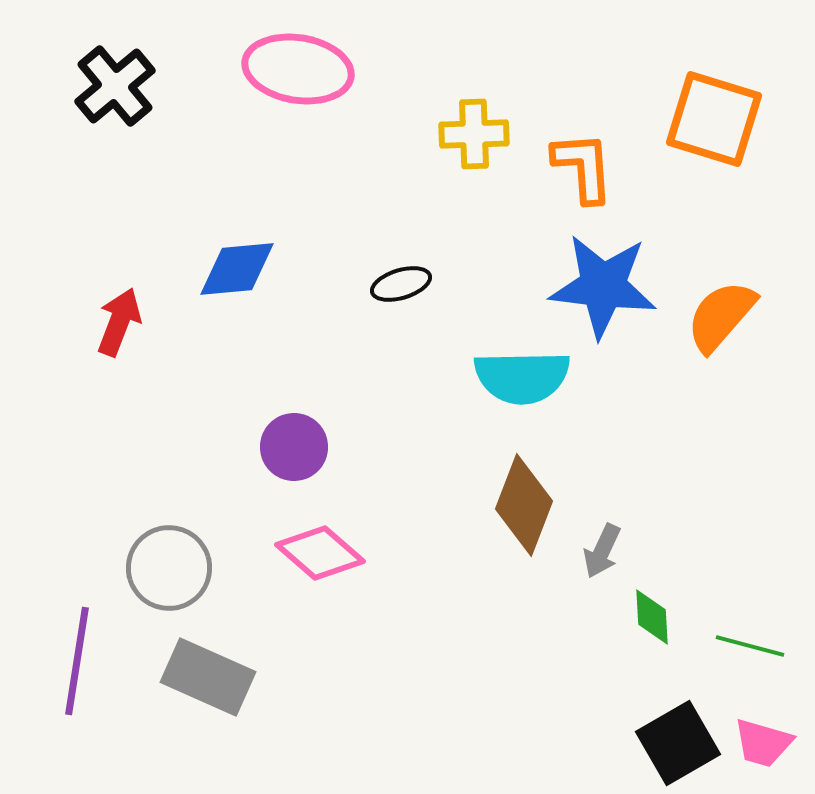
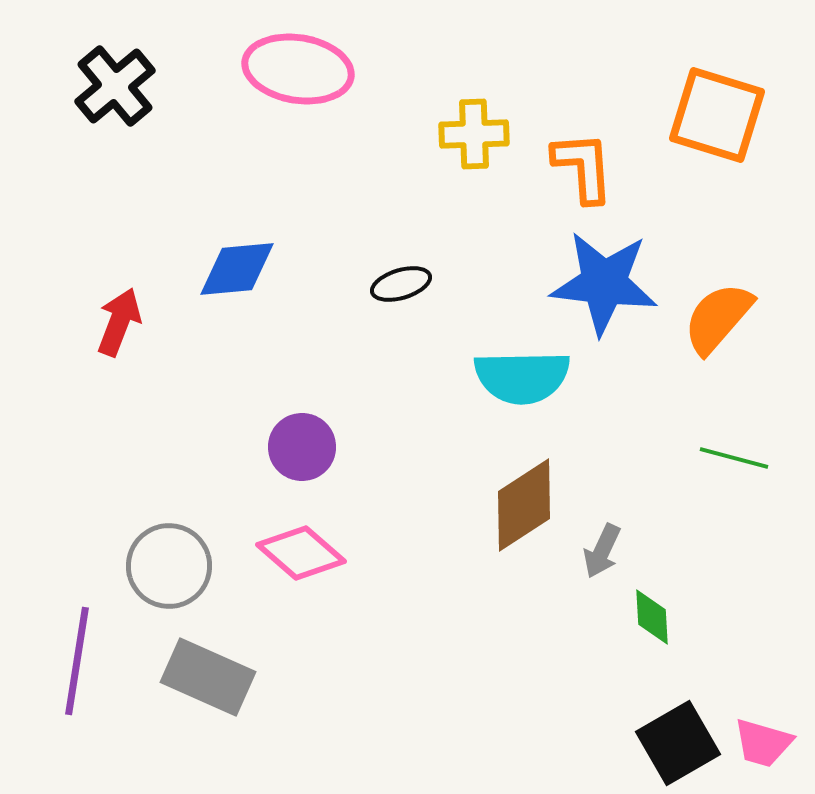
orange square: moved 3 px right, 4 px up
blue star: moved 1 px right, 3 px up
orange semicircle: moved 3 px left, 2 px down
purple circle: moved 8 px right
brown diamond: rotated 36 degrees clockwise
pink diamond: moved 19 px left
gray circle: moved 2 px up
green line: moved 16 px left, 188 px up
